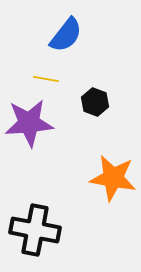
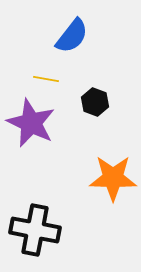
blue semicircle: moved 6 px right, 1 px down
purple star: moved 2 px right; rotated 30 degrees clockwise
orange star: rotated 9 degrees counterclockwise
